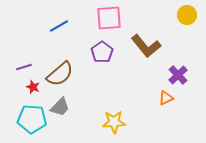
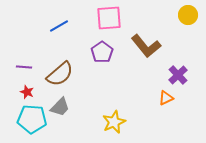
yellow circle: moved 1 px right
purple line: rotated 21 degrees clockwise
red star: moved 6 px left, 5 px down
yellow star: rotated 20 degrees counterclockwise
